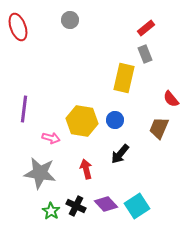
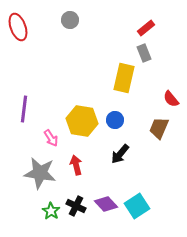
gray rectangle: moved 1 px left, 1 px up
pink arrow: rotated 42 degrees clockwise
red arrow: moved 10 px left, 4 px up
